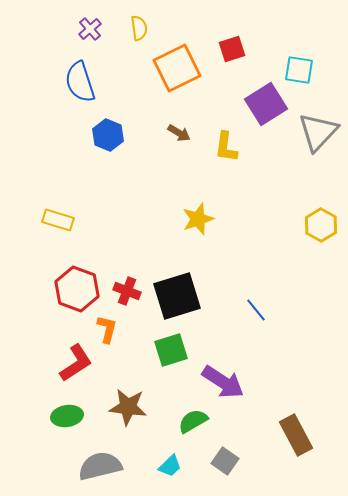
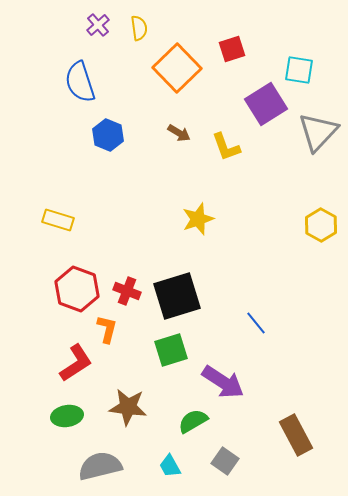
purple cross: moved 8 px right, 4 px up
orange square: rotated 18 degrees counterclockwise
yellow L-shape: rotated 28 degrees counterclockwise
blue line: moved 13 px down
cyan trapezoid: rotated 105 degrees clockwise
